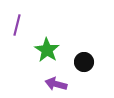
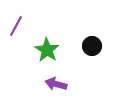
purple line: moved 1 px left, 1 px down; rotated 15 degrees clockwise
black circle: moved 8 px right, 16 px up
